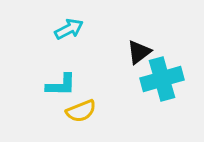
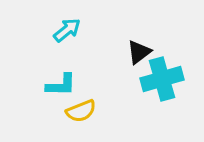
cyan arrow: moved 2 px left, 1 px down; rotated 12 degrees counterclockwise
